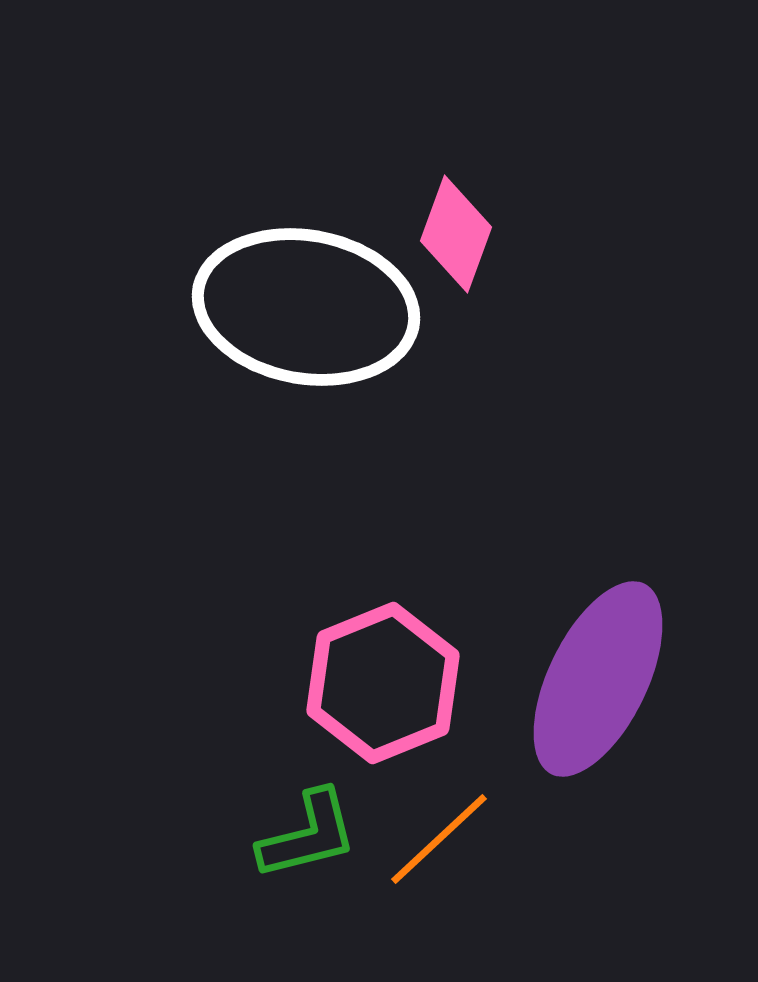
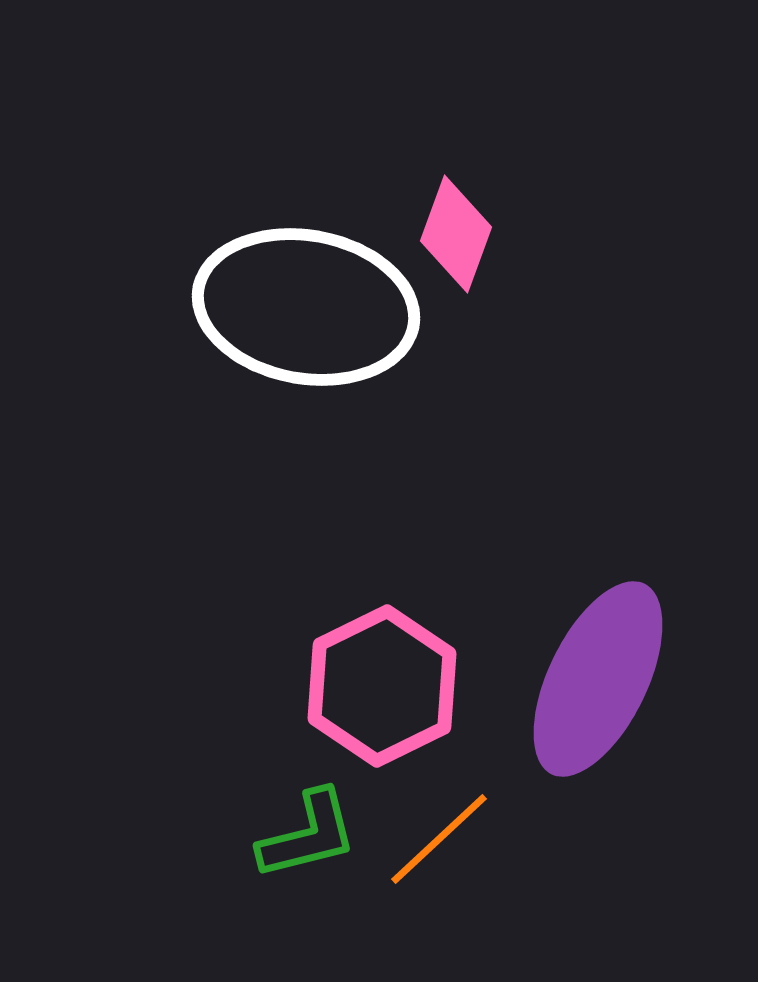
pink hexagon: moved 1 px left, 3 px down; rotated 4 degrees counterclockwise
